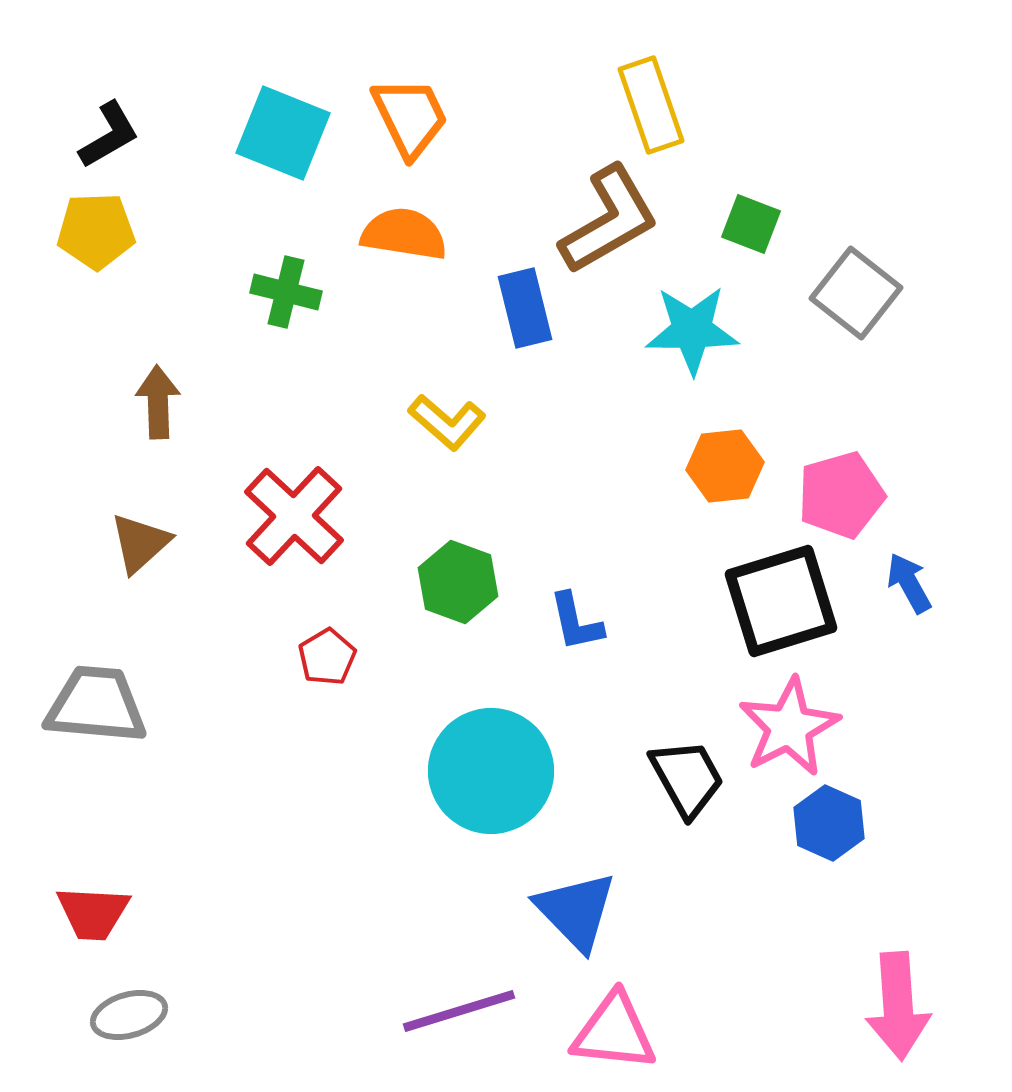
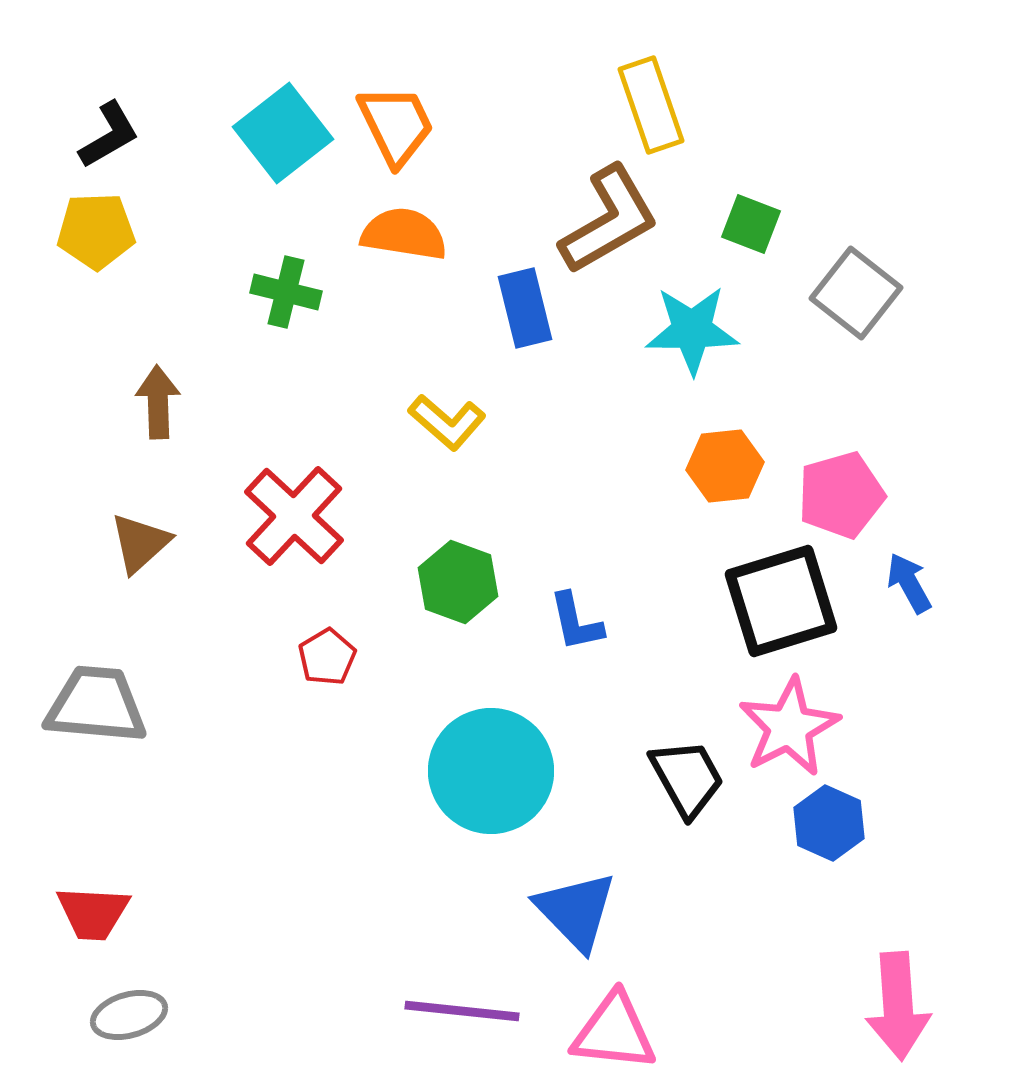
orange trapezoid: moved 14 px left, 8 px down
cyan square: rotated 30 degrees clockwise
purple line: moved 3 px right; rotated 23 degrees clockwise
